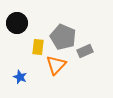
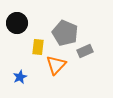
gray pentagon: moved 2 px right, 4 px up
blue star: rotated 24 degrees clockwise
